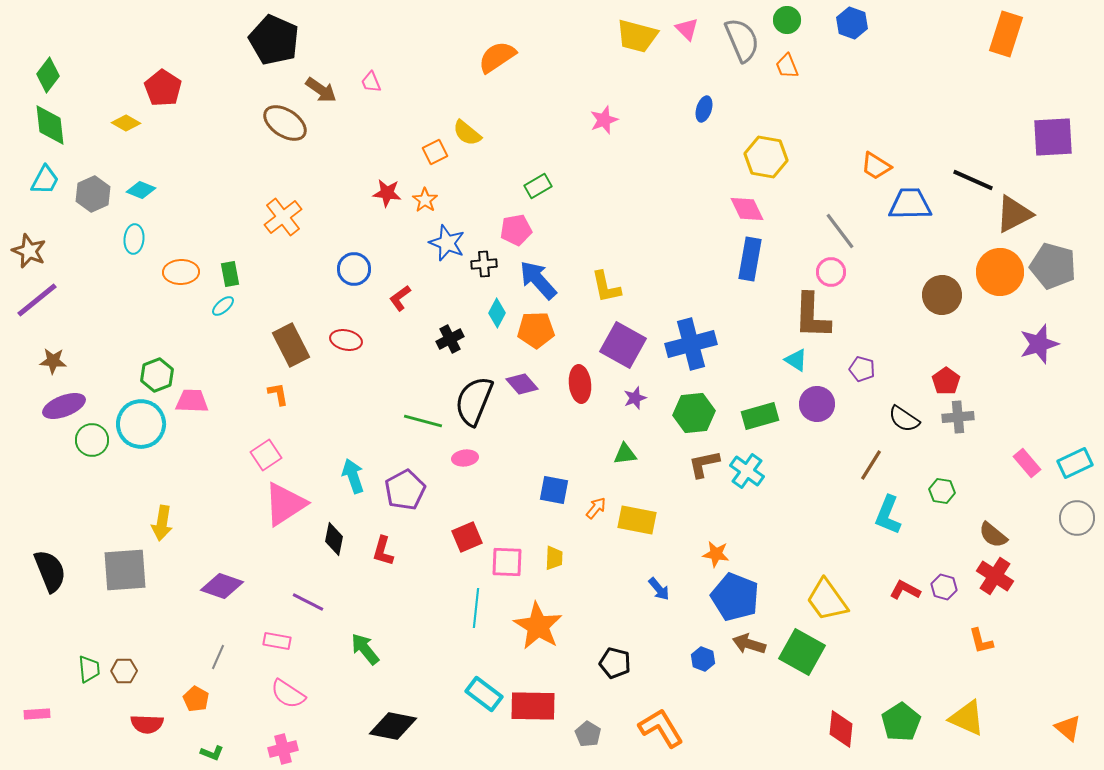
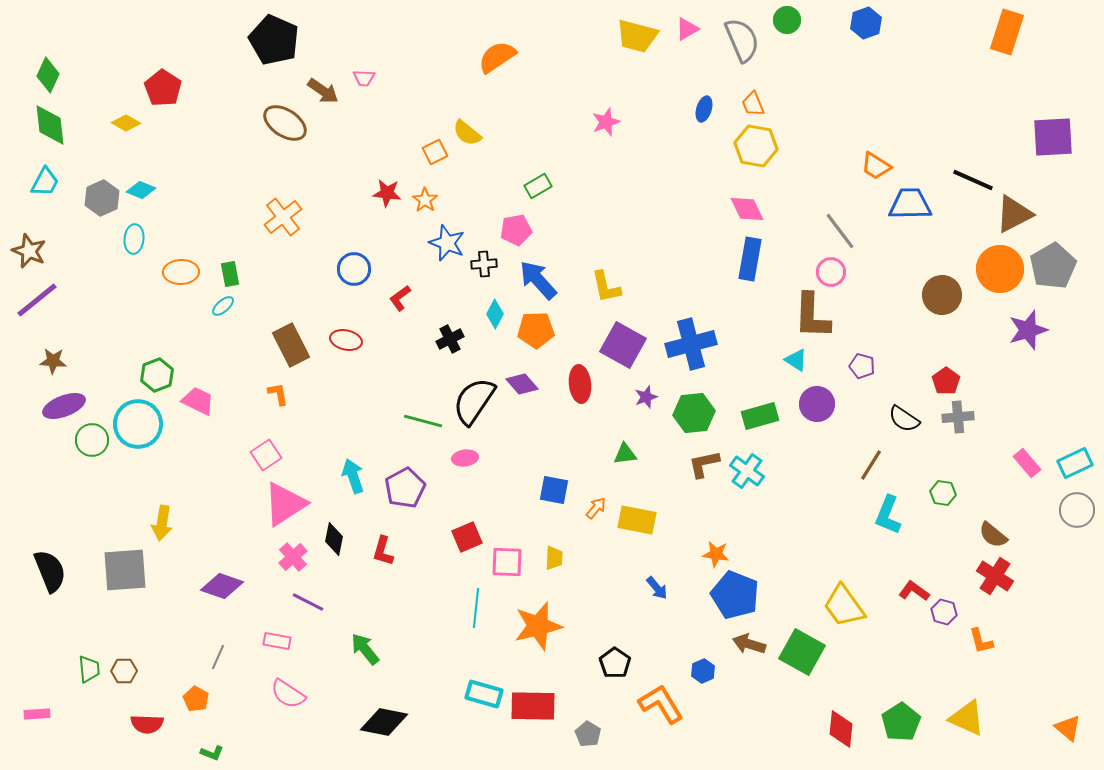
blue hexagon at (852, 23): moved 14 px right; rotated 20 degrees clockwise
pink triangle at (687, 29): rotated 45 degrees clockwise
orange rectangle at (1006, 34): moved 1 px right, 2 px up
orange trapezoid at (787, 66): moved 34 px left, 38 px down
green diamond at (48, 75): rotated 12 degrees counterclockwise
pink trapezoid at (371, 82): moved 7 px left, 4 px up; rotated 65 degrees counterclockwise
brown arrow at (321, 90): moved 2 px right, 1 px down
pink star at (604, 120): moved 2 px right, 2 px down
yellow hexagon at (766, 157): moved 10 px left, 11 px up
cyan trapezoid at (45, 180): moved 2 px down
gray hexagon at (93, 194): moved 9 px right, 4 px down
gray pentagon at (1053, 266): rotated 27 degrees clockwise
orange circle at (1000, 272): moved 3 px up
cyan diamond at (497, 313): moved 2 px left, 1 px down
purple star at (1039, 344): moved 11 px left, 14 px up
purple pentagon at (862, 369): moved 3 px up
purple star at (635, 398): moved 11 px right, 1 px up
pink trapezoid at (192, 401): moved 6 px right; rotated 24 degrees clockwise
black semicircle at (474, 401): rotated 12 degrees clockwise
cyan circle at (141, 424): moved 3 px left
purple pentagon at (405, 490): moved 2 px up
green hexagon at (942, 491): moved 1 px right, 2 px down
gray circle at (1077, 518): moved 8 px up
purple hexagon at (944, 587): moved 25 px down
blue arrow at (659, 589): moved 2 px left, 1 px up
red L-shape at (905, 590): moved 9 px right, 1 px down; rotated 8 degrees clockwise
blue pentagon at (735, 597): moved 2 px up
yellow trapezoid at (827, 600): moved 17 px right, 6 px down
orange star at (538, 626): rotated 27 degrees clockwise
blue hexagon at (703, 659): moved 12 px down; rotated 15 degrees clockwise
black pentagon at (615, 663): rotated 20 degrees clockwise
cyan rectangle at (484, 694): rotated 21 degrees counterclockwise
black diamond at (393, 726): moved 9 px left, 4 px up
orange L-shape at (661, 728): moved 24 px up
pink cross at (283, 749): moved 10 px right, 192 px up; rotated 28 degrees counterclockwise
